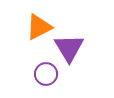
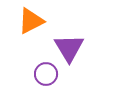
orange triangle: moved 8 px left, 6 px up
